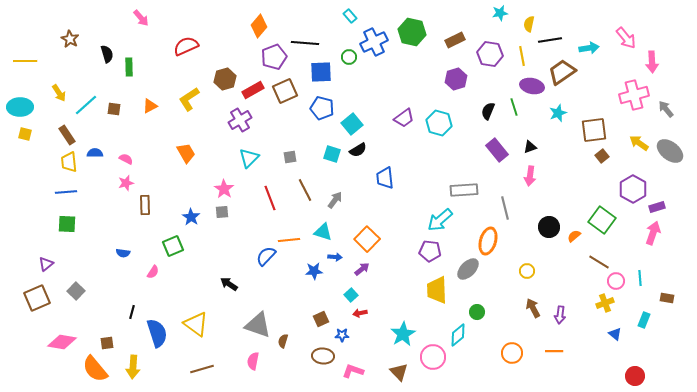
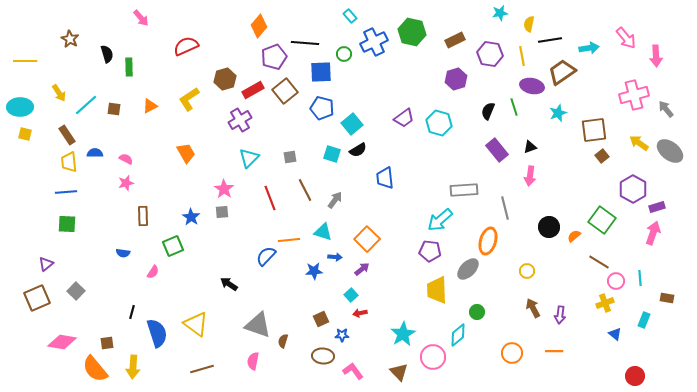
green circle at (349, 57): moved 5 px left, 3 px up
pink arrow at (652, 62): moved 4 px right, 6 px up
brown square at (285, 91): rotated 15 degrees counterclockwise
brown rectangle at (145, 205): moved 2 px left, 11 px down
pink L-shape at (353, 371): rotated 35 degrees clockwise
